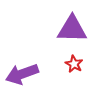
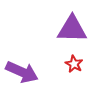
purple arrow: moved 2 px up; rotated 136 degrees counterclockwise
